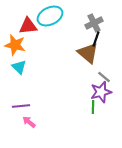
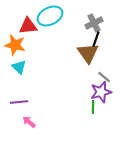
brown triangle: rotated 15 degrees clockwise
purple line: moved 2 px left, 4 px up
